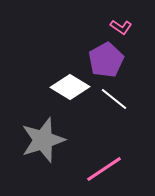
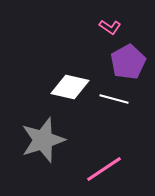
pink L-shape: moved 11 px left
purple pentagon: moved 22 px right, 2 px down
white diamond: rotated 18 degrees counterclockwise
white line: rotated 24 degrees counterclockwise
